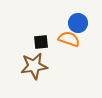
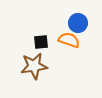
orange semicircle: moved 1 px down
